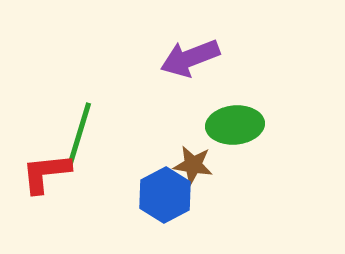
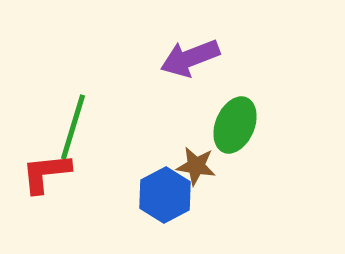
green ellipse: rotated 62 degrees counterclockwise
green line: moved 6 px left, 8 px up
brown star: moved 3 px right, 1 px down
